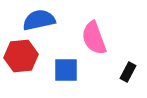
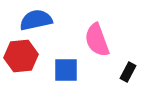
blue semicircle: moved 3 px left
pink semicircle: moved 3 px right, 2 px down
